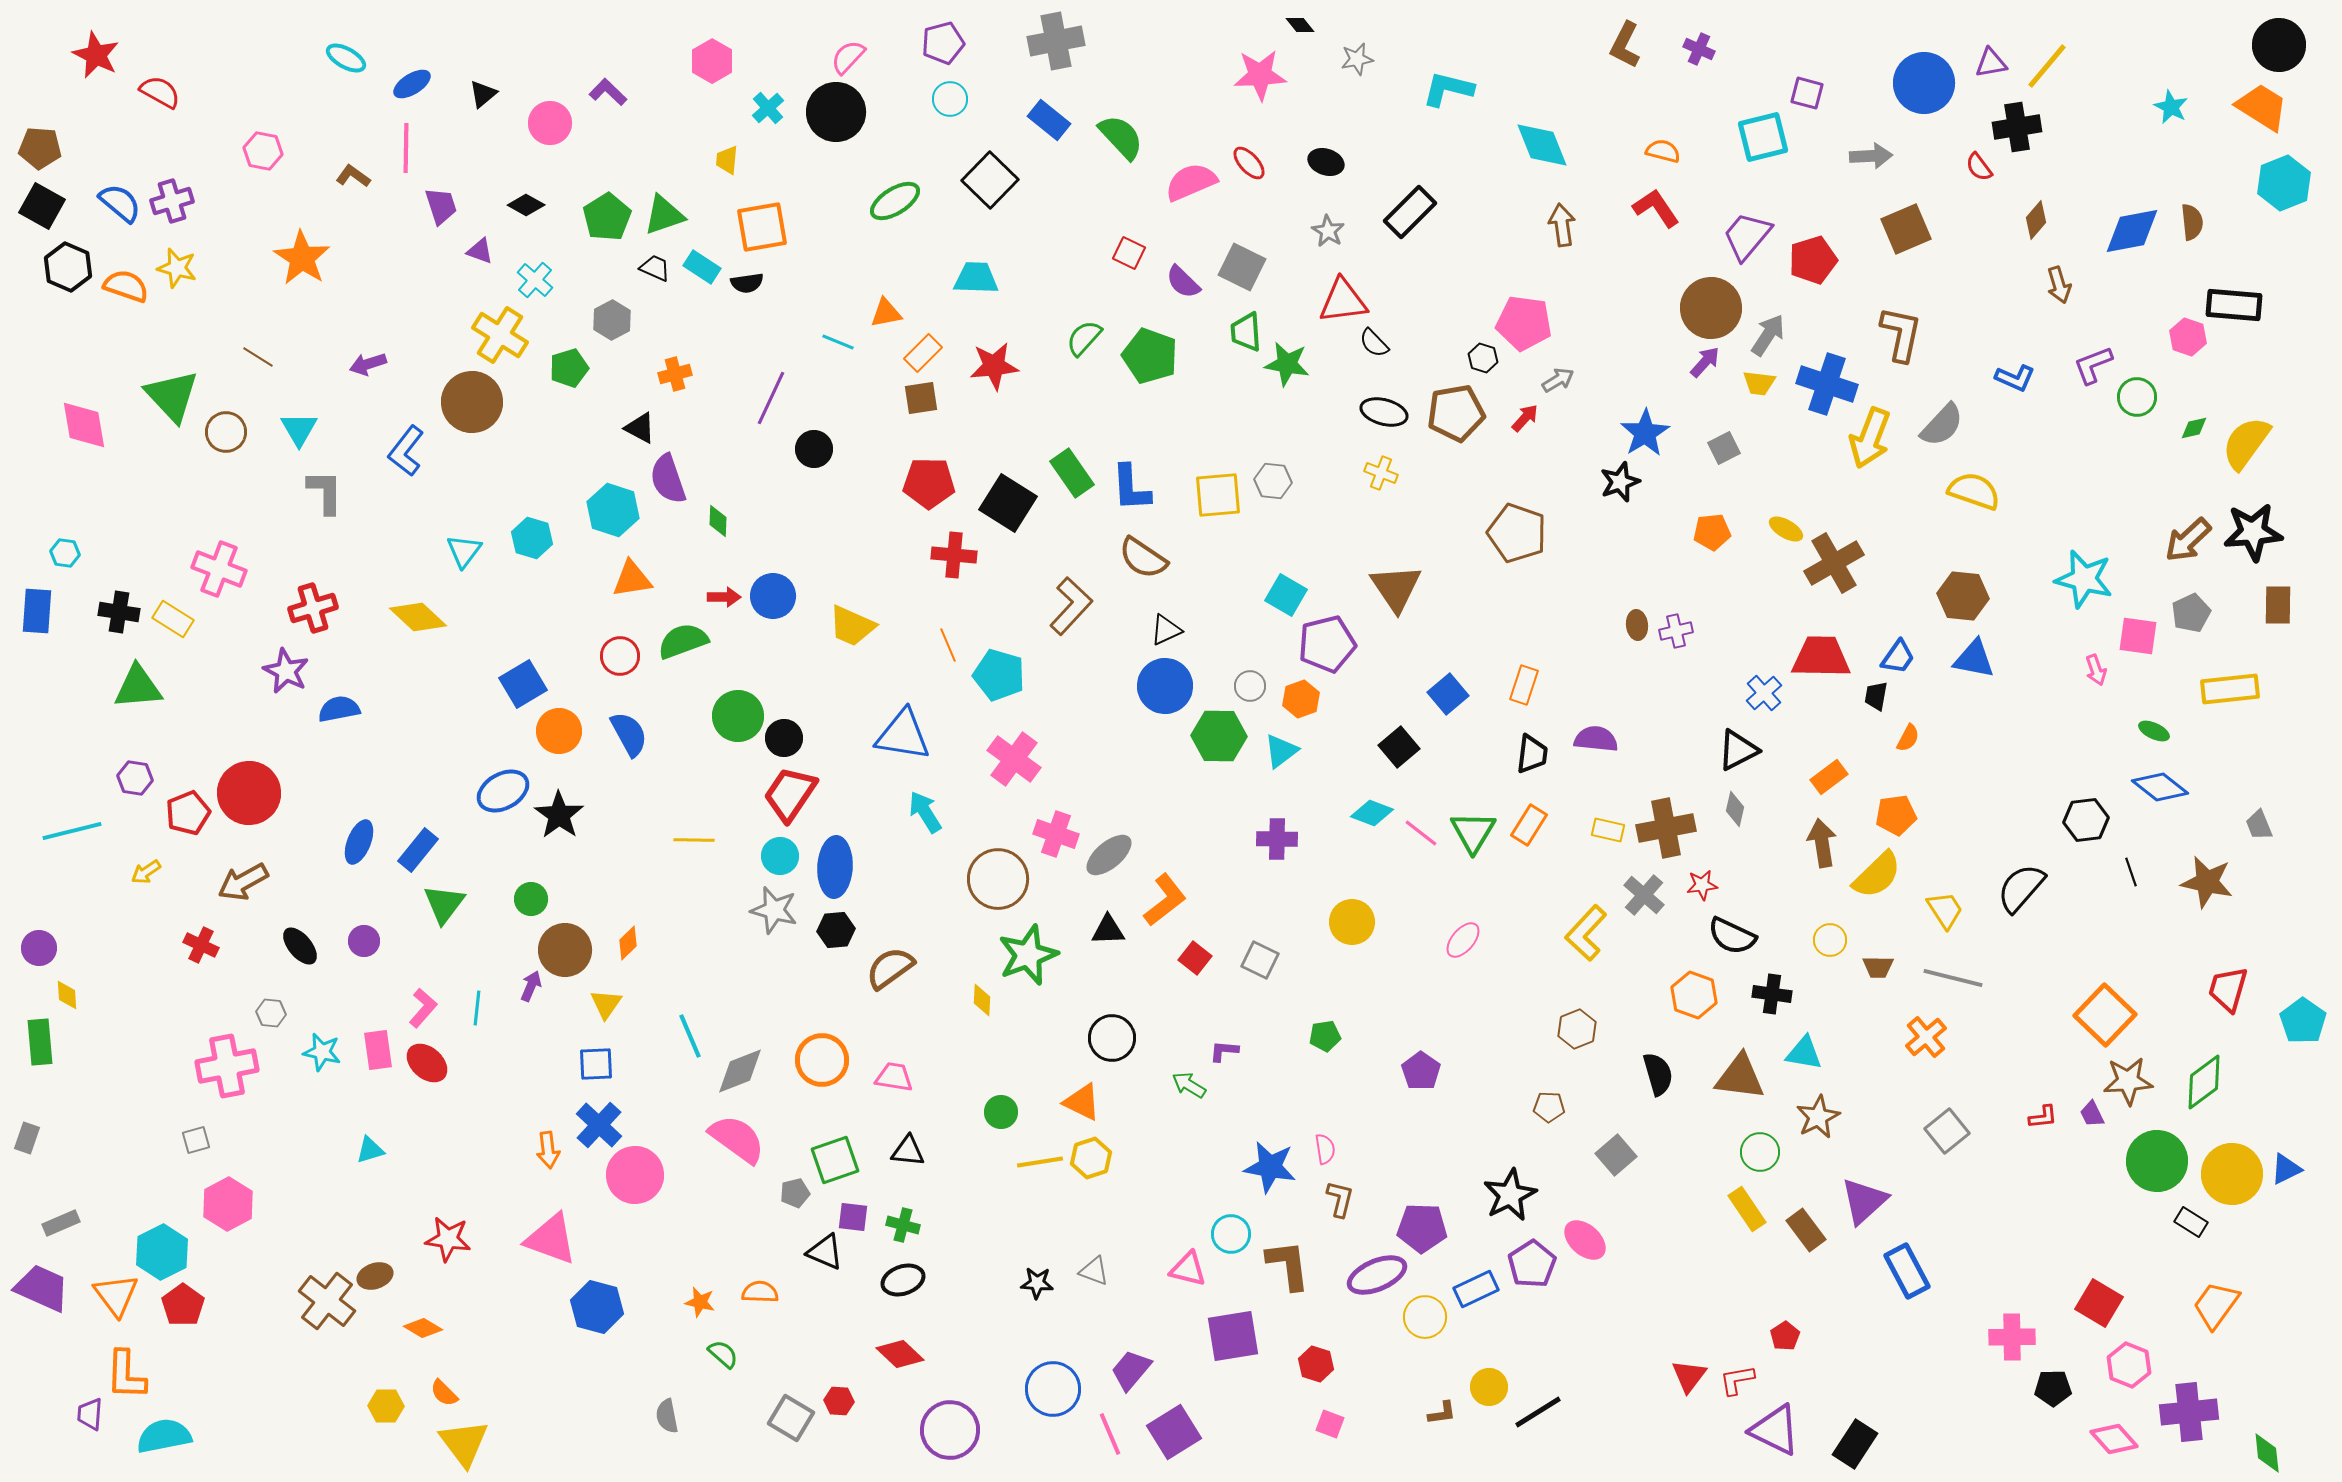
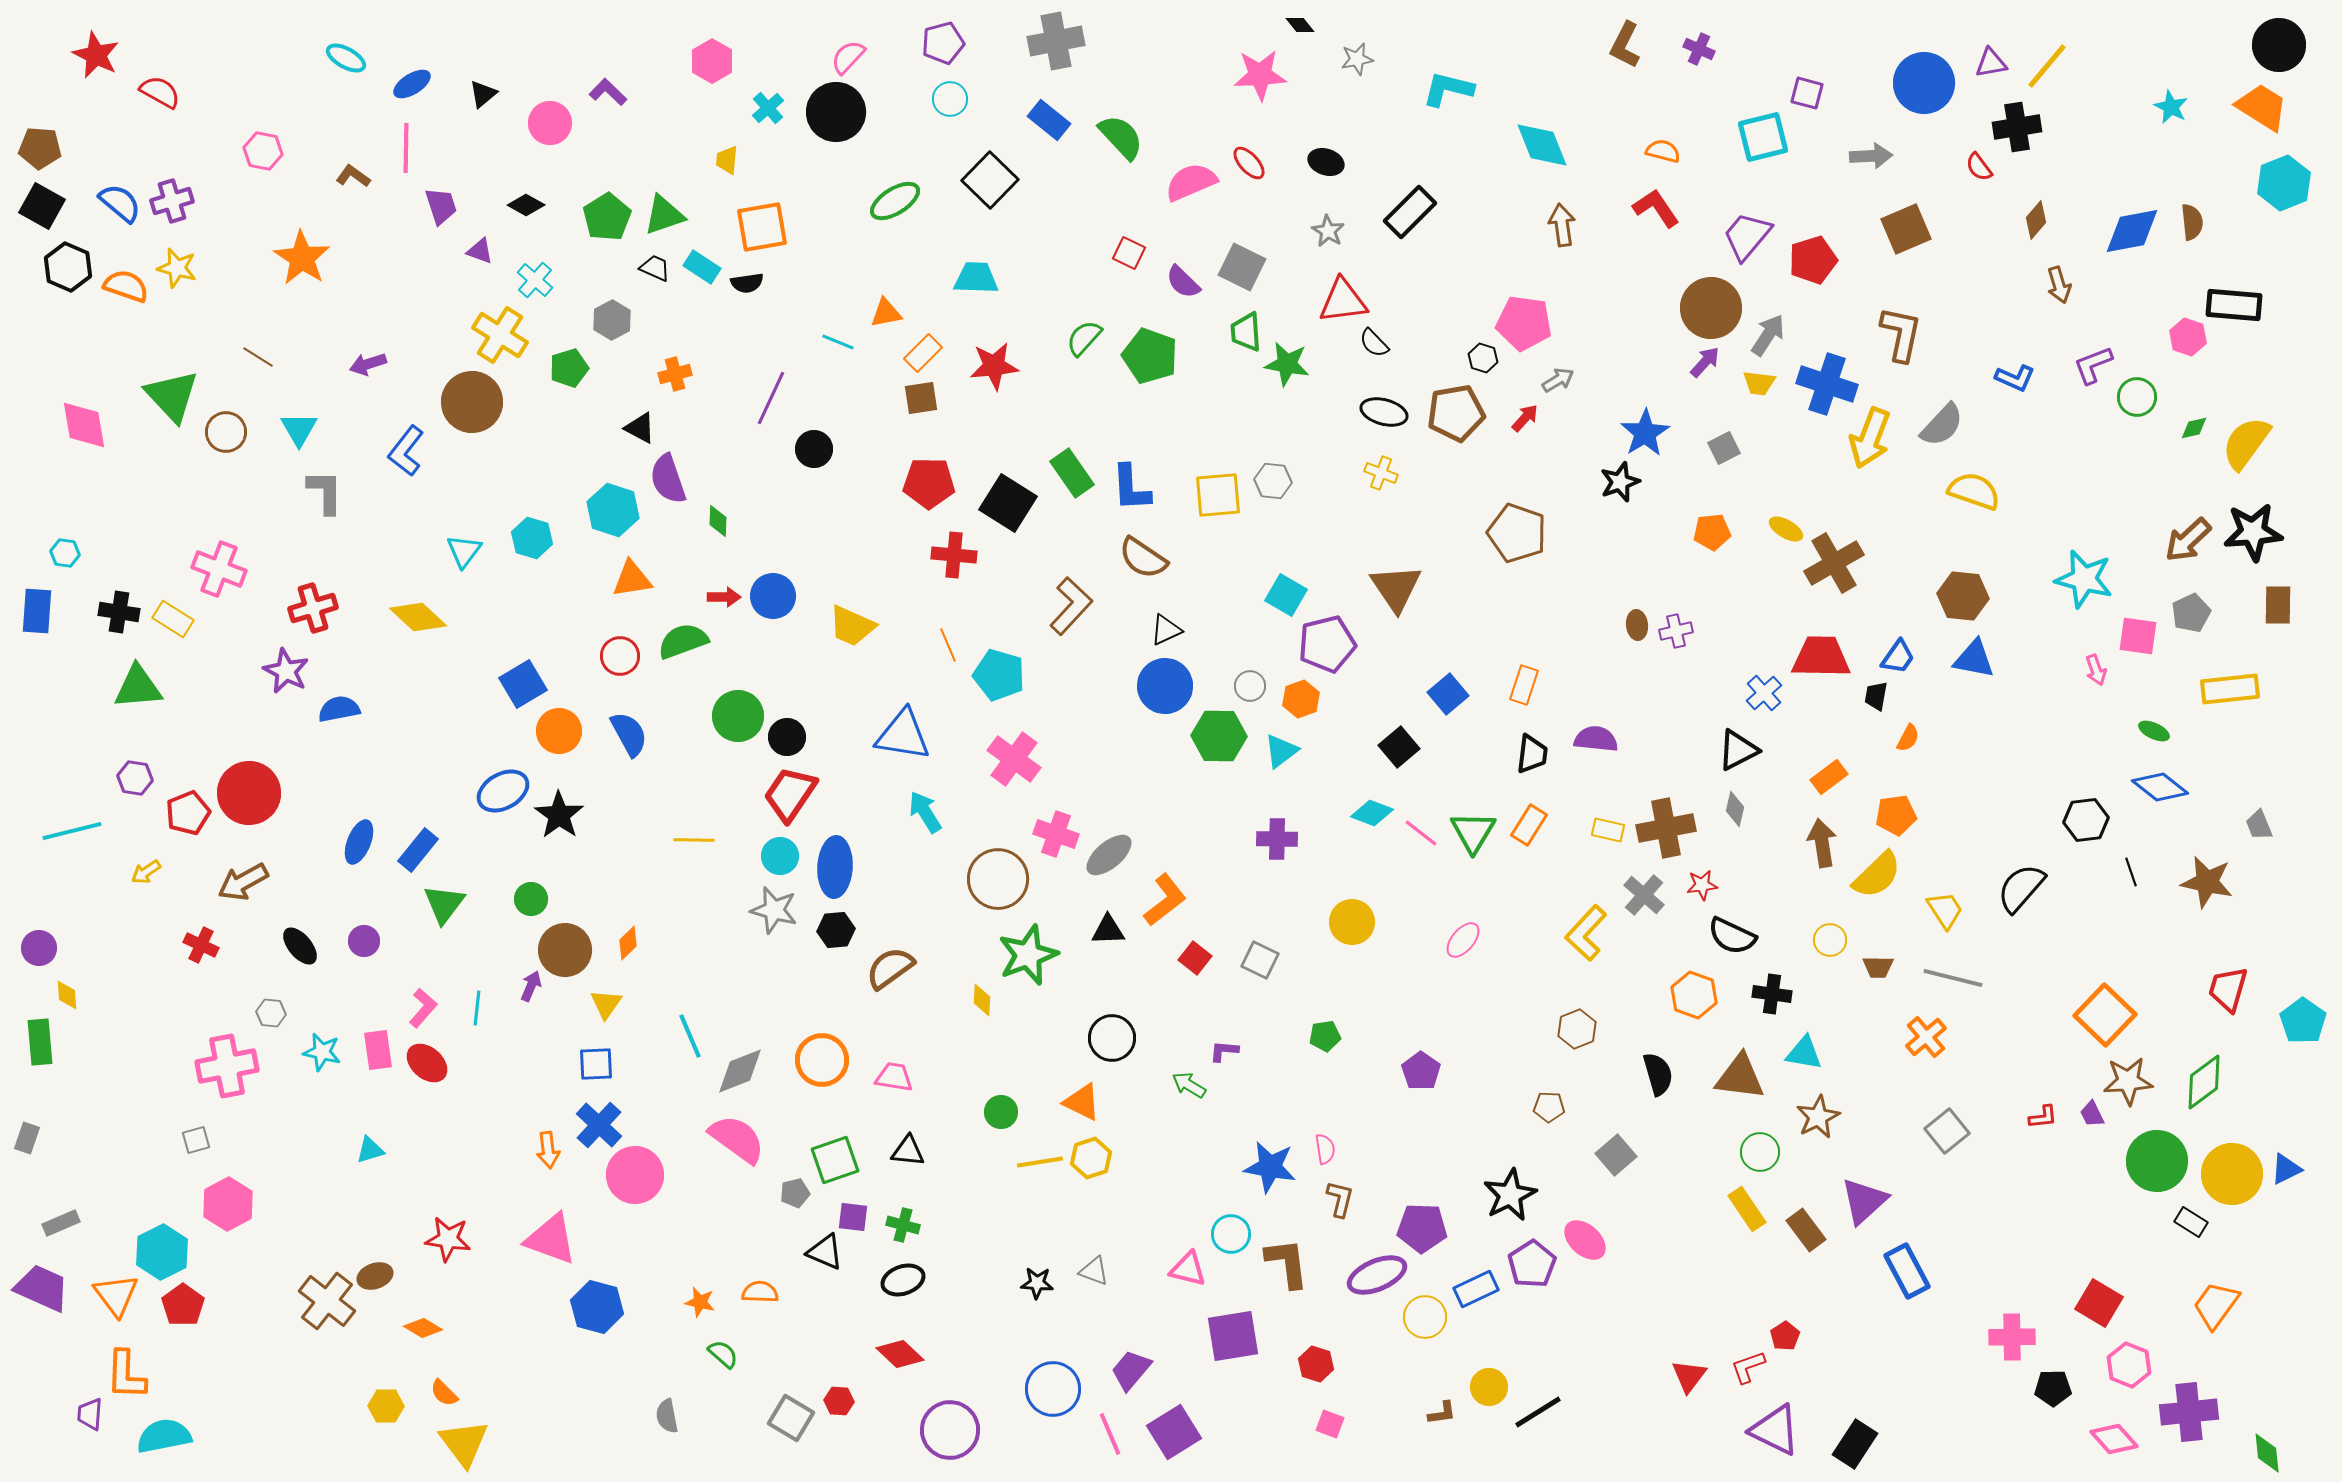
black circle at (784, 738): moved 3 px right, 1 px up
brown L-shape at (1288, 1265): moved 1 px left, 2 px up
red L-shape at (1737, 1380): moved 11 px right, 13 px up; rotated 9 degrees counterclockwise
